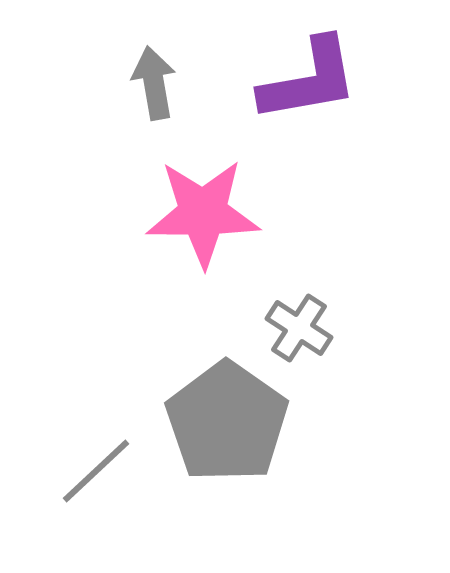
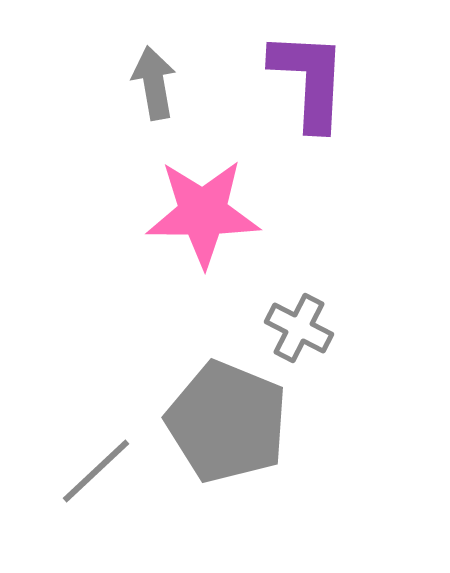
purple L-shape: rotated 77 degrees counterclockwise
gray cross: rotated 6 degrees counterclockwise
gray pentagon: rotated 13 degrees counterclockwise
